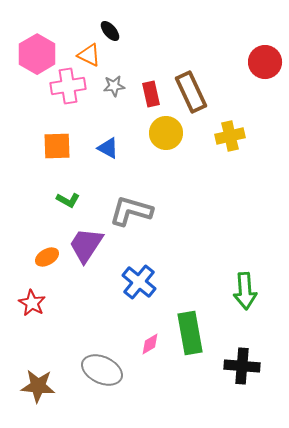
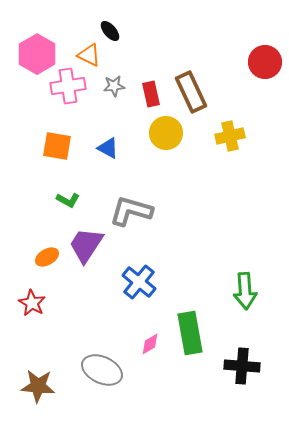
orange square: rotated 12 degrees clockwise
